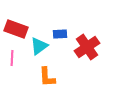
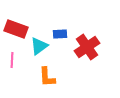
pink line: moved 2 px down
